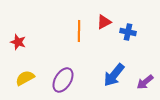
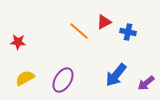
orange line: rotated 50 degrees counterclockwise
red star: rotated 14 degrees counterclockwise
blue arrow: moved 2 px right
purple arrow: moved 1 px right, 1 px down
